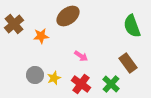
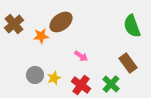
brown ellipse: moved 7 px left, 6 px down
red cross: moved 1 px down
